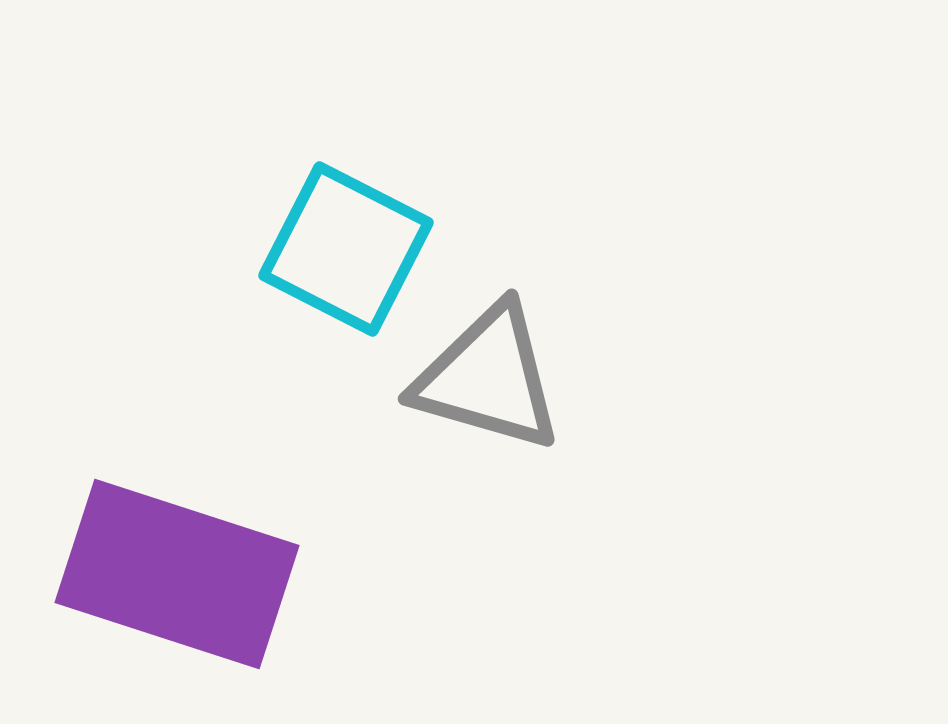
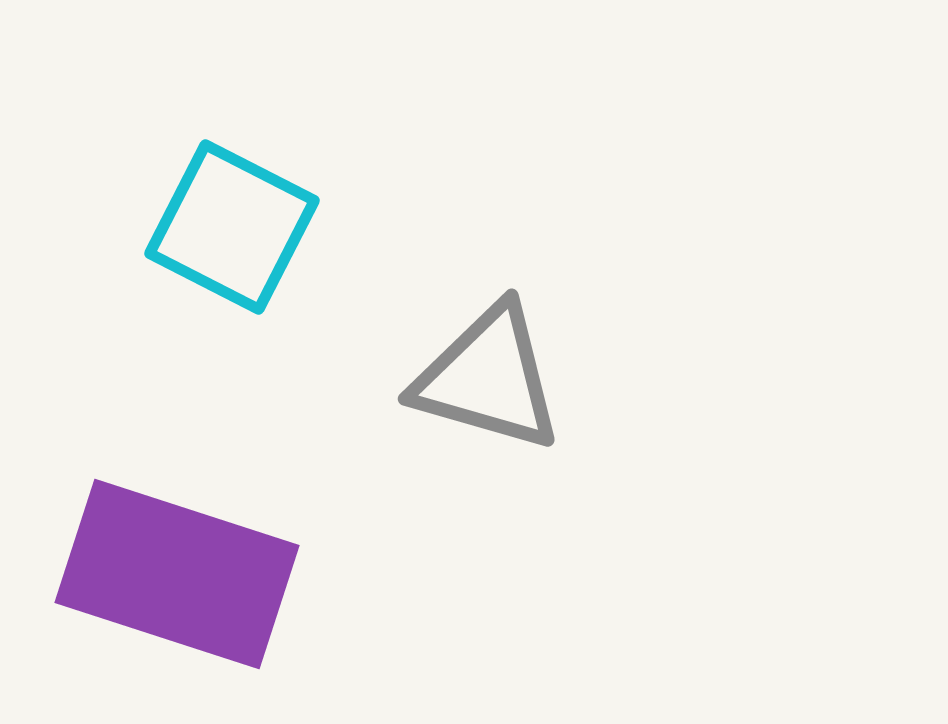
cyan square: moved 114 px left, 22 px up
